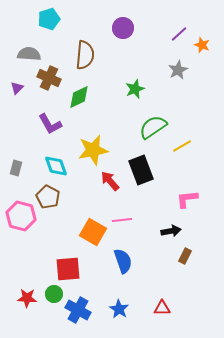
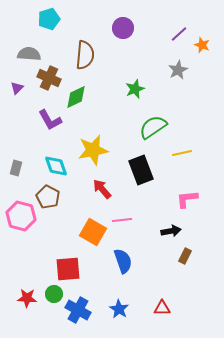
green diamond: moved 3 px left
purple L-shape: moved 4 px up
yellow line: moved 7 px down; rotated 18 degrees clockwise
red arrow: moved 8 px left, 8 px down
